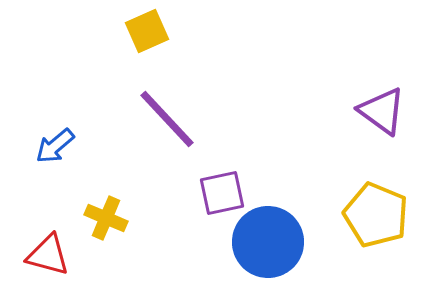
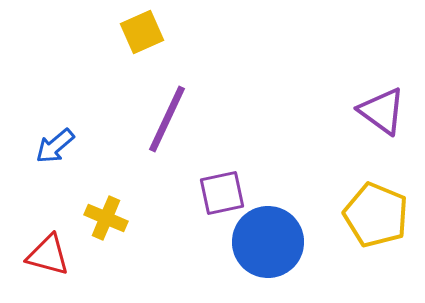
yellow square: moved 5 px left, 1 px down
purple line: rotated 68 degrees clockwise
